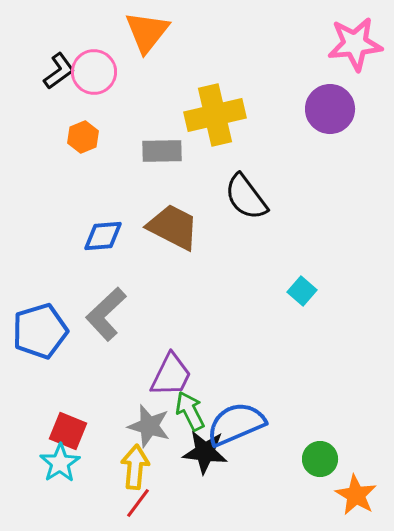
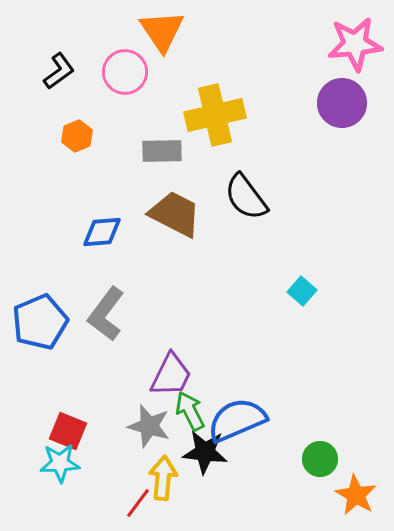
orange triangle: moved 15 px right, 1 px up; rotated 12 degrees counterclockwise
pink circle: moved 31 px right
purple circle: moved 12 px right, 6 px up
orange hexagon: moved 6 px left, 1 px up
brown trapezoid: moved 2 px right, 13 px up
blue diamond: moved 1 px left, 4 px up
gray L-shape: rotated 10 degrees counterclockwise
blue pentagon: moved 9 px up; rotated 6 degrees counterclockwise
blue semicircle: moved 1 px right, 4 px up
cyan star: rotated 30 degrees clockwise
yellow arrow: moved 28 px right, 11 px down
